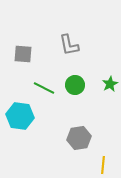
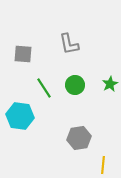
gray L-shape: moved 1 px up
green line: rotated 30 degrees clockwise
